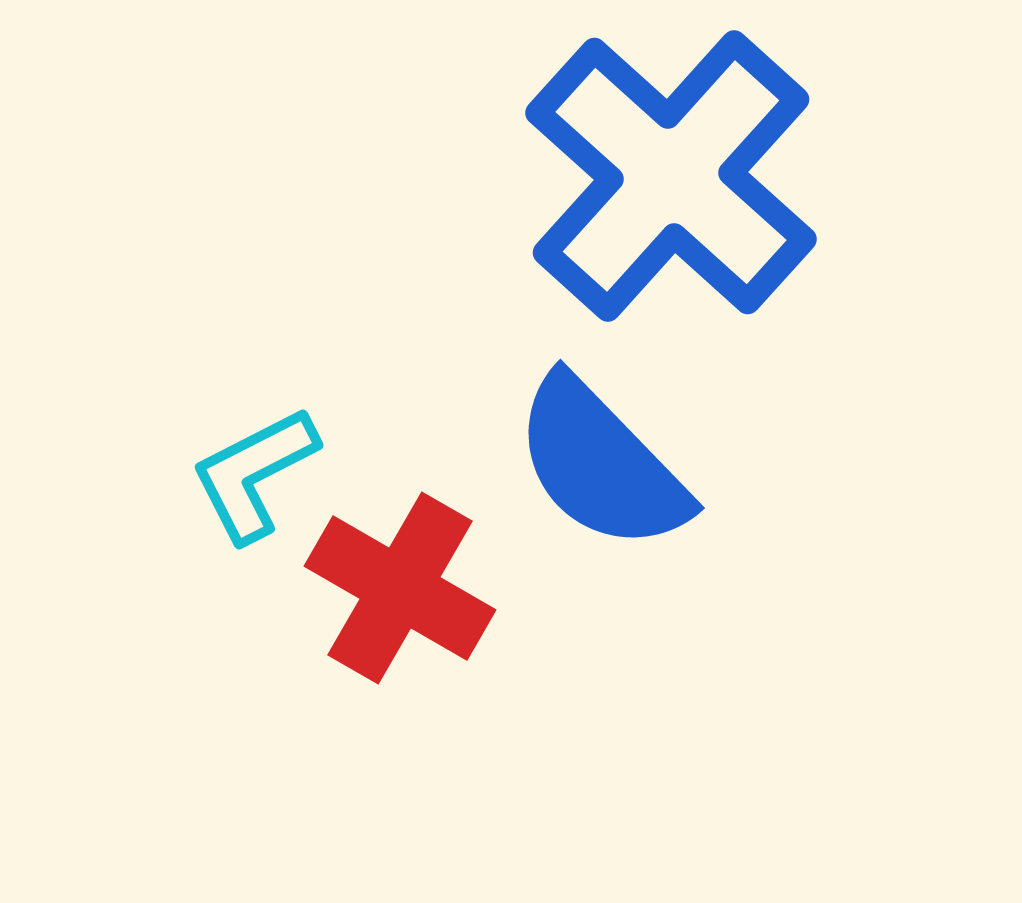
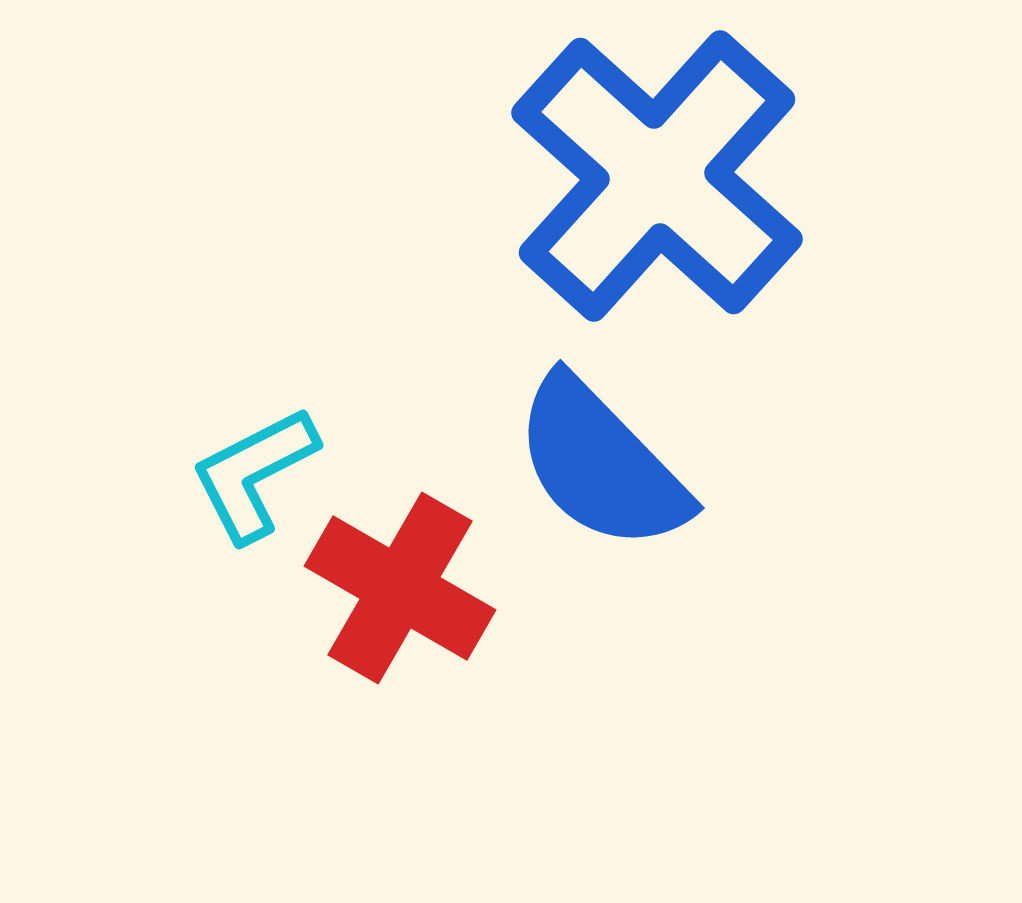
blue cross: moved 14 px left
